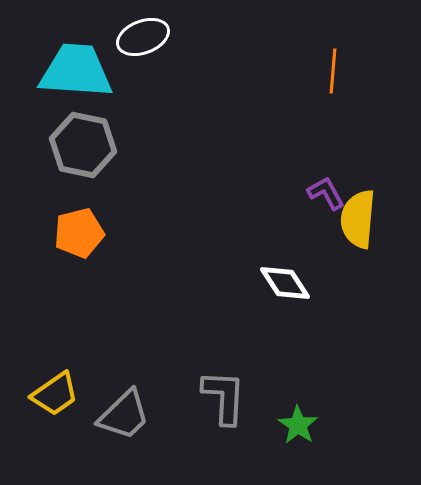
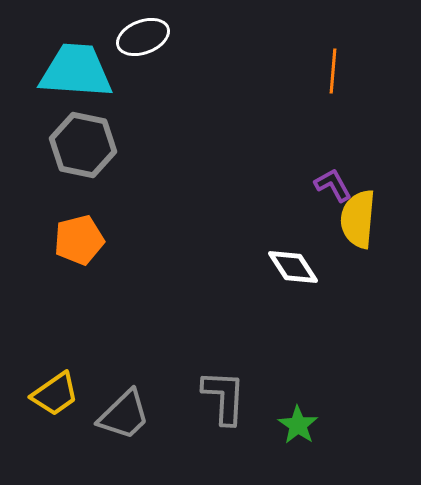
purple L-shape: moved 7 px right, 8 px up
orange pentagon: moved 7 px down
white diamond: moved 8 px right, 16 px up
